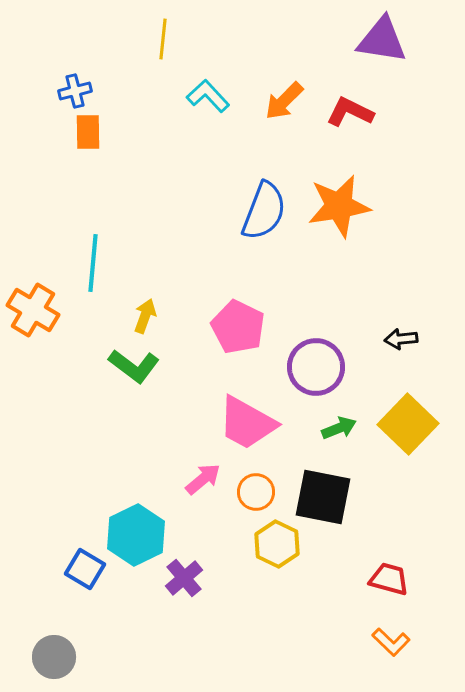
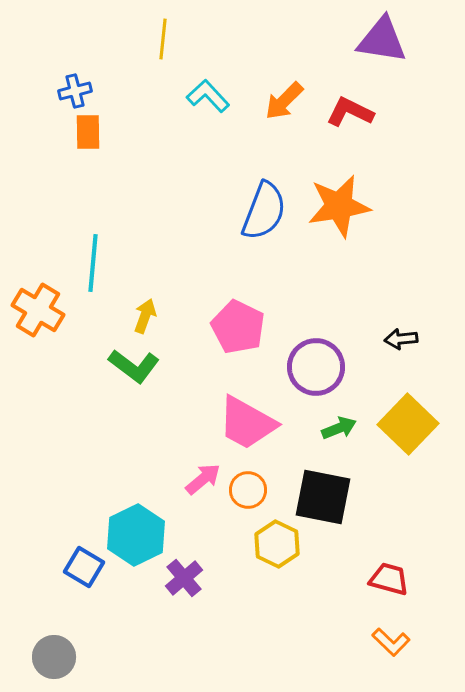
orange cross: moved 5 px right
orange circle: moved 8 px left, 2 px up
blue square: moved 1 px left, 2 px up
